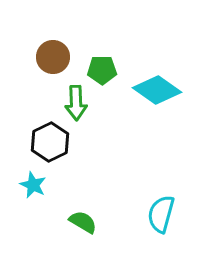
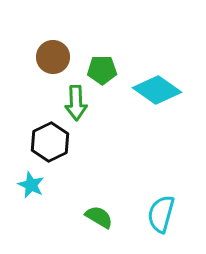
cyan star: moved 2 px left
green semicircle: moved 16 px right, 5 px up
